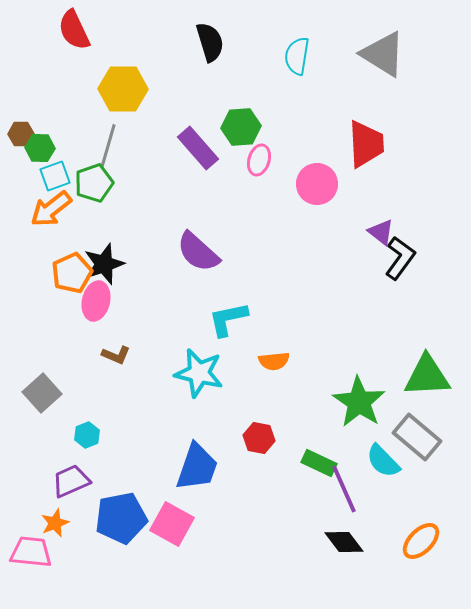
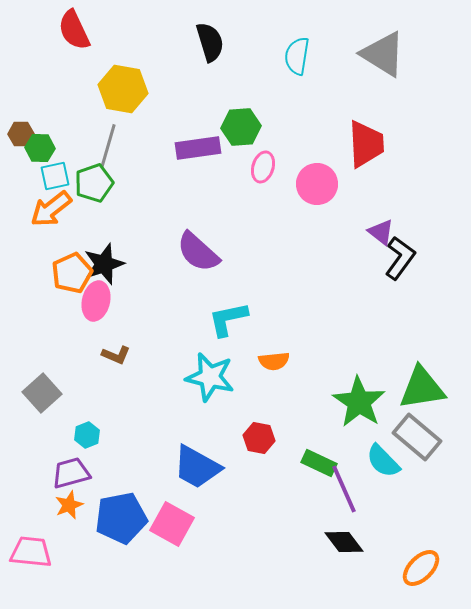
yellow hexagon at (123, 89): rotated 9 degrees clockwise
purple rectangle at (198, 148): rotated 57 degrees counterclockwise
pink ellipse at (259, 160): moved 4 px right, 7 px down
cyan square at (55, 176): rotated 8 degrees clockwise
cyan star at (199, 373): moved 11 px right, 4 px down
green triangle at (427, 376): moved 5 px left, 12 px down; rotated 6 degrees counterclockwise
blue trapezoid at (197, 467): rotated 100 degrees clockwise
purple trapezoid at (71, 481): moved 8 px up; rotated 9 degrees clockwise
orange star at (55, 523): moved 14 px right, 18 px up
orange ellipse at (421, 541): moved 27 px down
